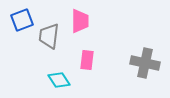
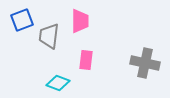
pink rectangle: moved 1 px left
cyan diamond: moved 1 px left, 3 px down; rotated 35 degrees counterclockwise
